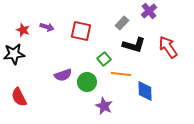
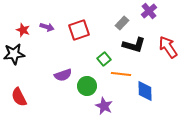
red square: moved 2 px left, 1 px up; rotated 30 degrees counterclockwise
green circle: moved 4 px down
